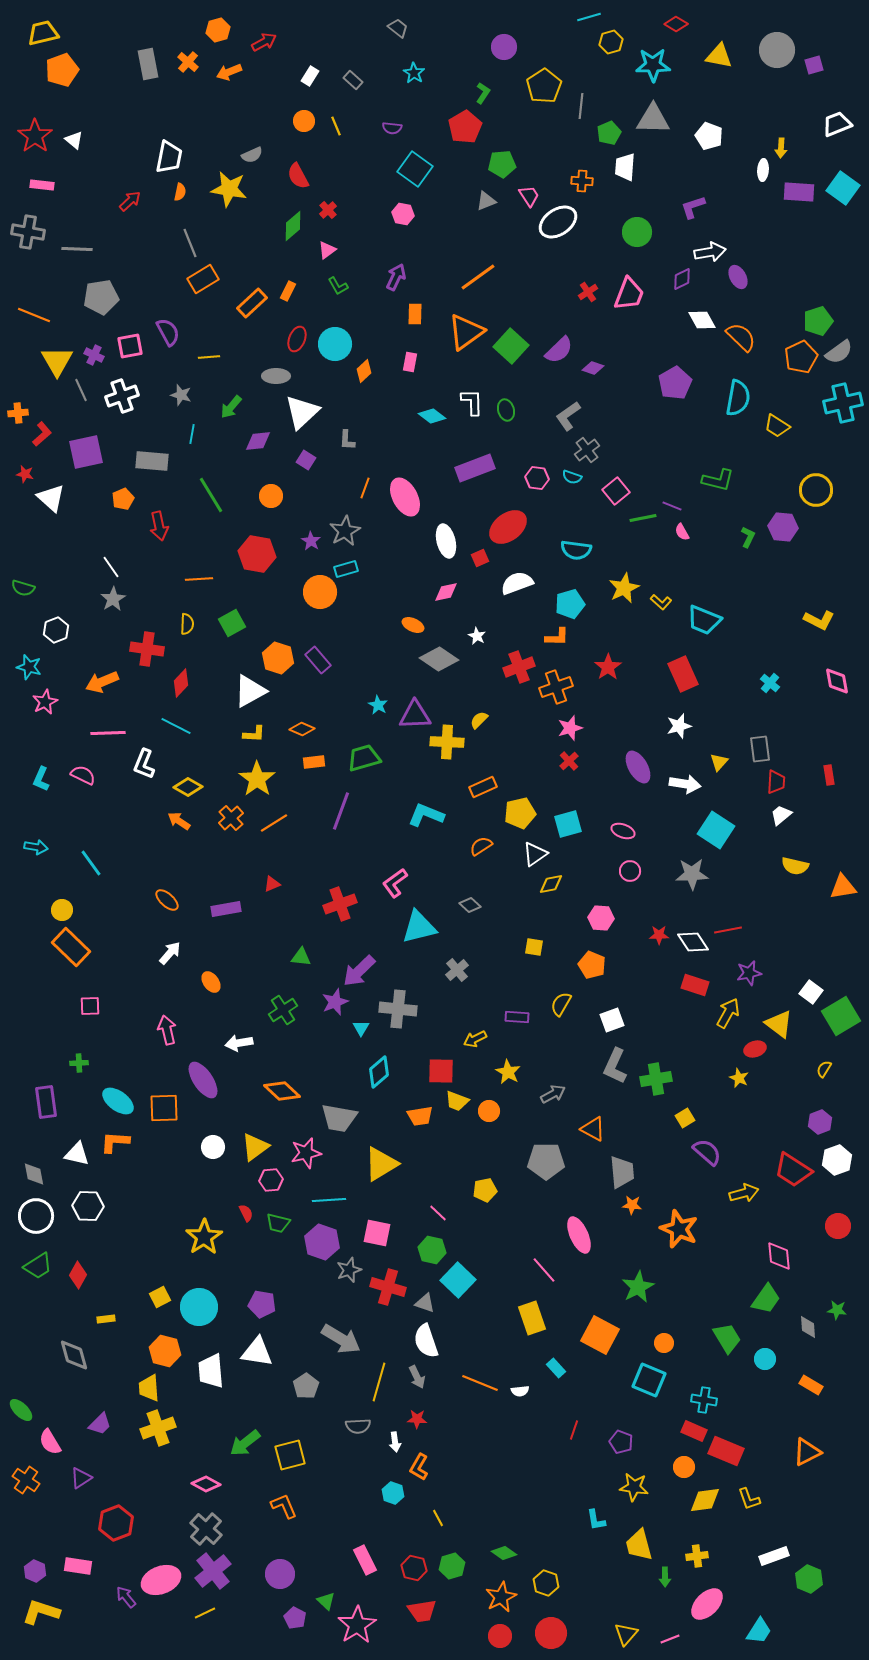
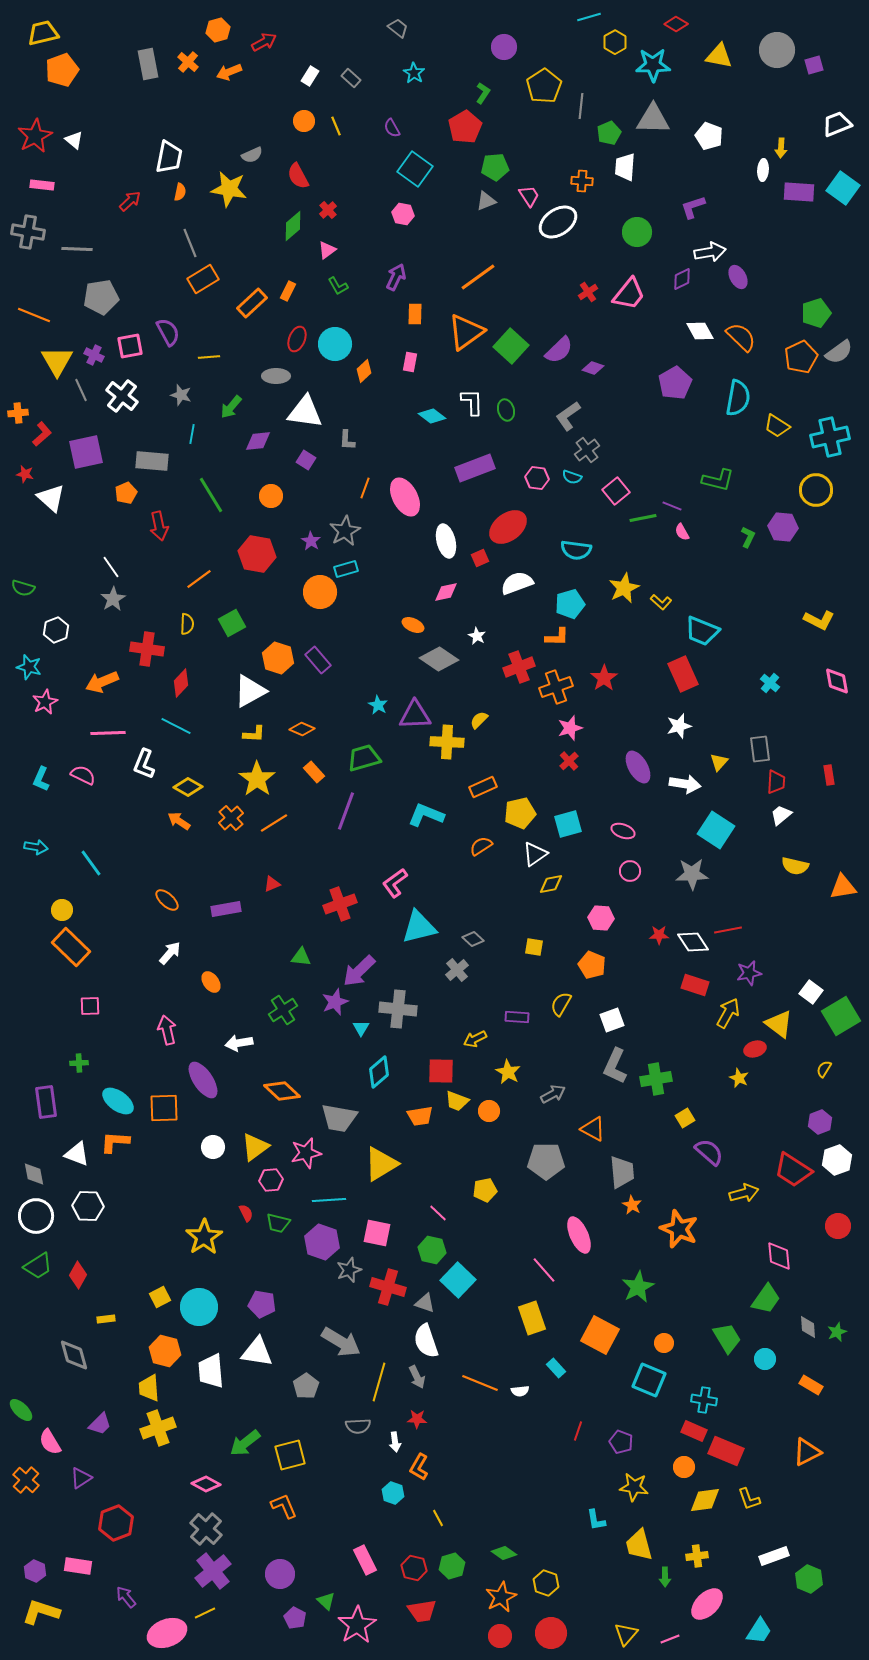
yellow hexagon at (611, 42): moved 4 px right; rotated 15 degrees counterclockwise
gray rectangle at (353, 80): moved 2 px left, 2 px up
purple semicircle at (392, 128): rotated 54 degrees clockwise
red star at (35, 136): rotated 8 degrees clockwise
green pentagon at (502, 164): moved 7 px left, 3 px down
pink trapezoid at (629, 294): rotated 18 degrees clockwise
white diamond at (702, 320): moved 2 px left, 11 px down
green pentagon at (818, 321): moved 2 px left, 8 px up
white cross at (122, 396): rotated 32 degrees counterclockwise
cyan cross at (843, 403): moved 13 px left, 34 px down
white triangle at (302, 412): moved 3 px right; rotated 51 degrees clockwise
orange pentagon at (123, 499): moved 3 px right, 6 px up
orange line at (199, 579): rotated 32 degrees counterclockwise
cyan trapezoid at (704, 620): moved 2 px left, 11 px down
red star at (608, 667): moved 4 px left, 11 px down
orange rectangle at (314, 762): moved 10 px down; rotated 55 degrees clockwise
purple line at (341, 811): moved 5 px right
gray diamond at (470, 905): moved 3 px right, 34 px down
purple semicircle at (707, 1152): moved 2 px right
white triangle at (77, 1154): rotated 8 degrees clockwise
orange star at (632, 1205): rotated 24 degrees clockwise
green star at (837, 1310): moved 22 px down; rotated 30 degrees counterclockwise
gray arrow at (341, 1339): moved 3 px down
red line at (574, 1430): moved 4 px right, 1 px down
orange cross at (26, 1480): rotated 8 degrees clockwise
pink ellipse at (161, 1580): moved 6 px right, 53 px down
